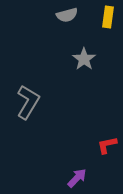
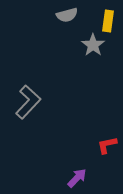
yellow rectangle: moved 4 px down
gray star: moved 9 px right, 14 px up
gray L-shape: rotated 12 degrees clockwise
